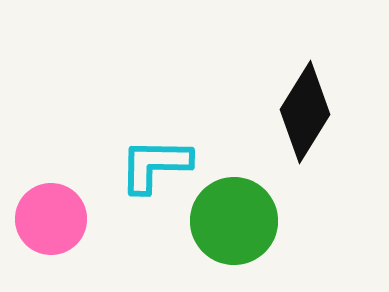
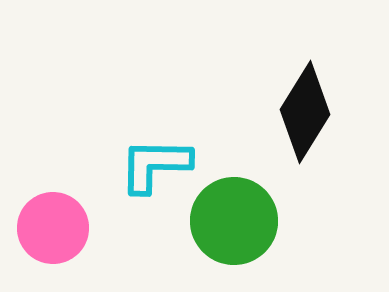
pink circle: moved 2 px right, 9 px down
